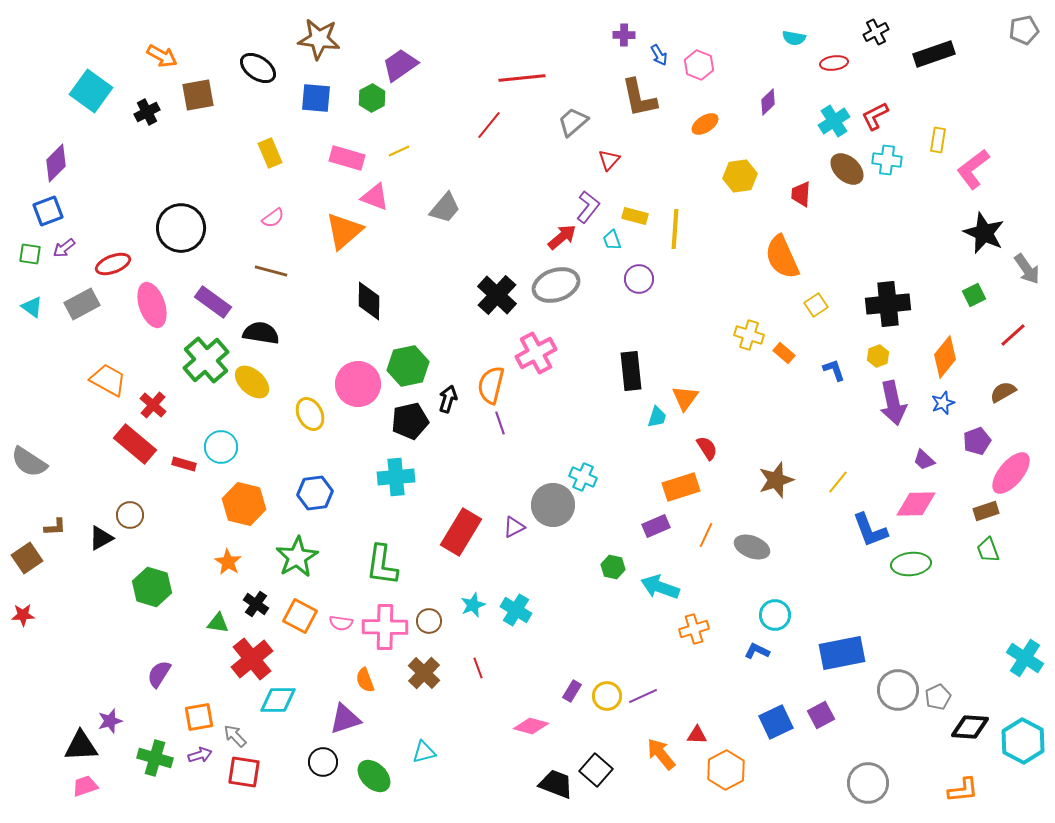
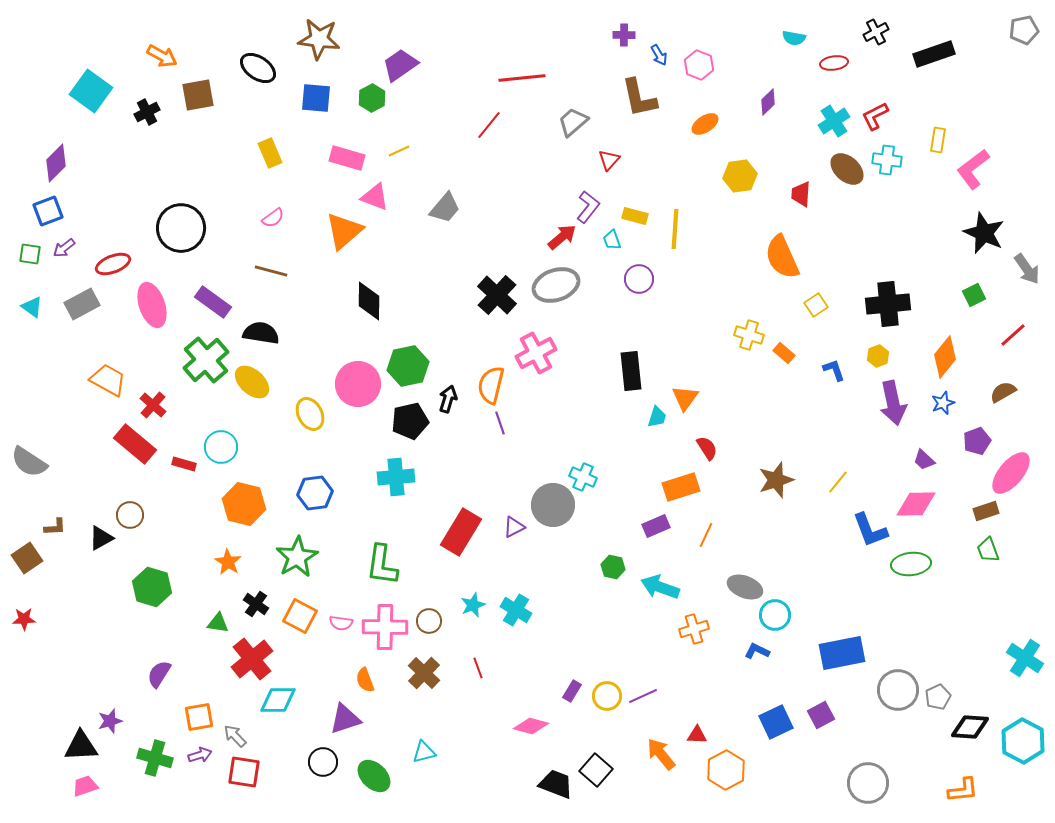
gray ellipse at (752, 547): moved 7 px left, 40 px down
red star at (23, 615): moved 1 px right, 4 px down
